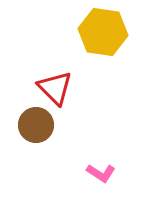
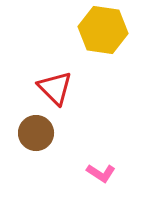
yellow hexagon: moved 2 px up
brown circle: moved 8 px down
